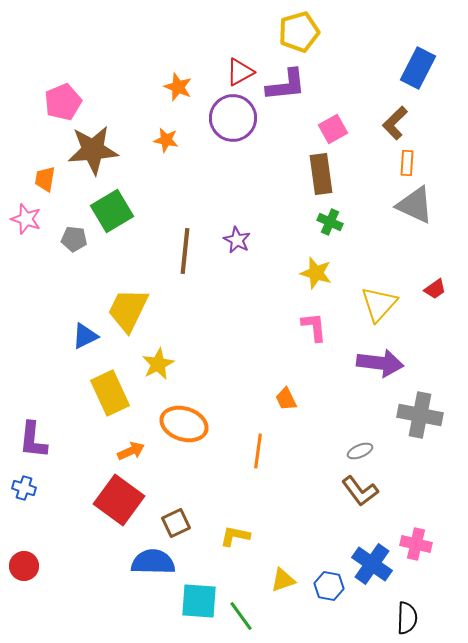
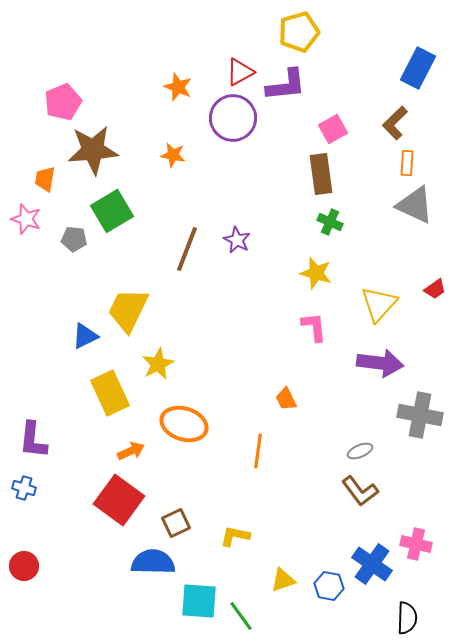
orange star at (166, 140): moved 7 px right, 15 px down
brown line at (185, 251): moved 2 px right, 2 px up; rotated 15 degrees clockwise
